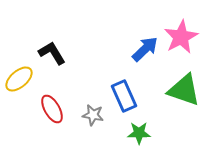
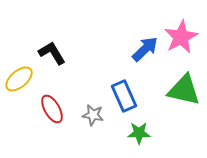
green triangle: rotated 6 degrees counterclockwise
